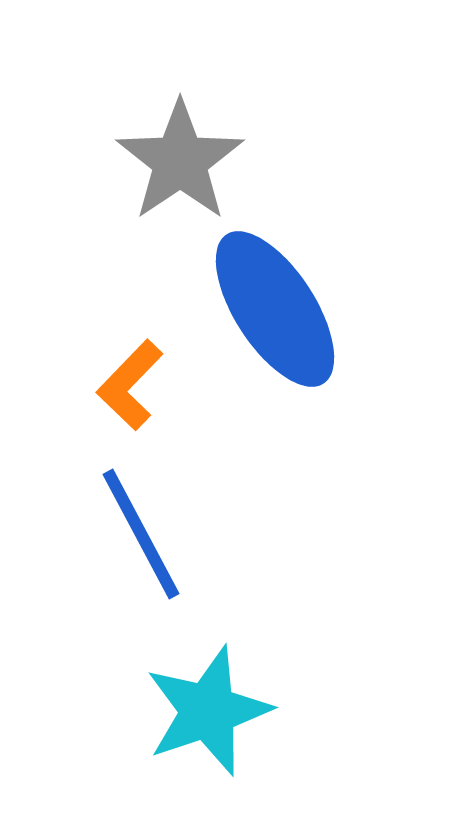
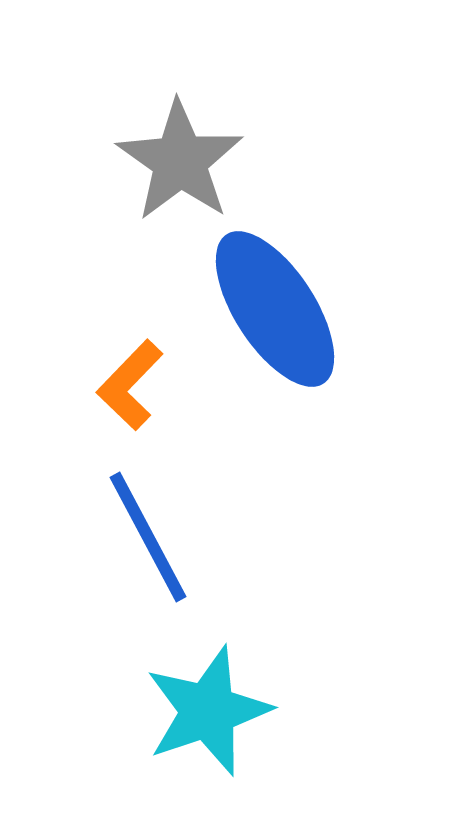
gray star: rotated 3 degrees counterclockwise
blue line: moved 7 px right, 3 px down
